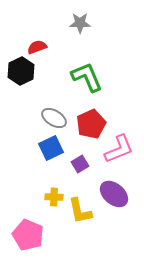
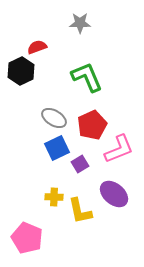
red pentagon: moved 1 px right, 1 px down
blue square: moved 6 px right
pink pentagon: moved 1 px left, 3 px down
